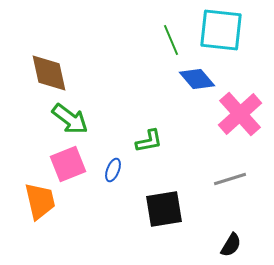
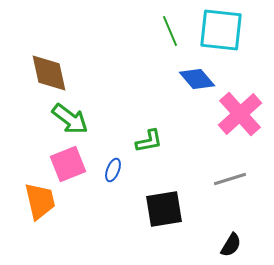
green line: moved 1 px left, 9 px up
